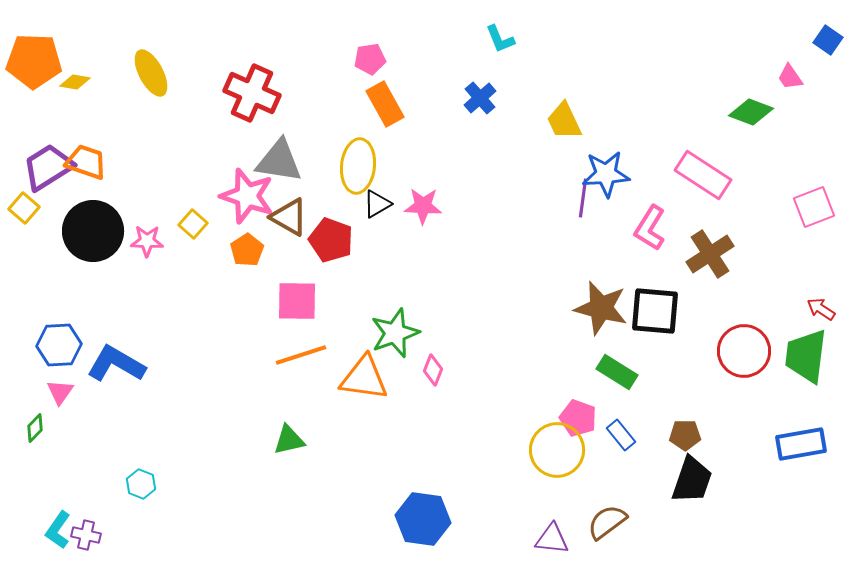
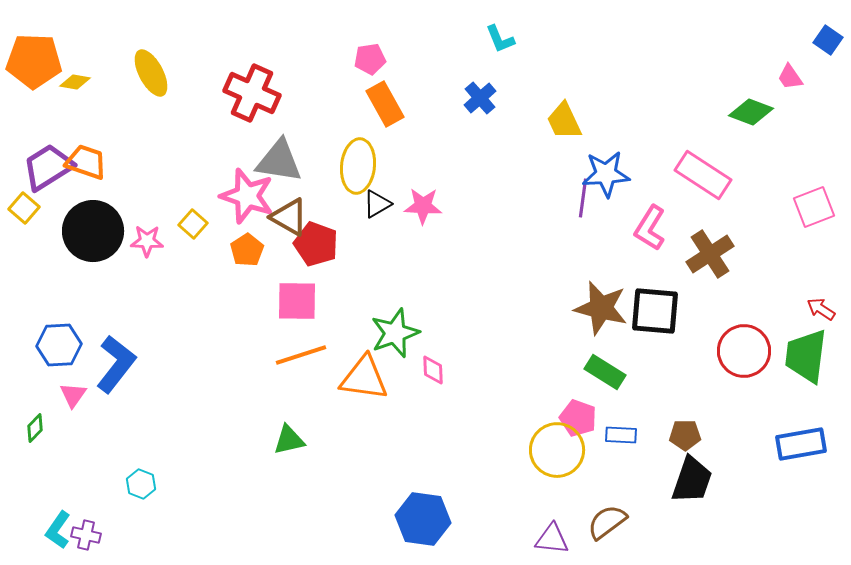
red pentagon at (331, 240): moved 15 px left, 4 px down
blue L-shape at (116, 364): rotated 98 degrees clockwise
pink diamond at (433, 370): rotated 24 degrees counterclockwise
green rectangle at (617, 372): moved 12 px left
pink triangle at (60, 392): moved 13 px right, 3 px down
blue rectangle at (621, 435): rotated 48 degrees counterclockwise
